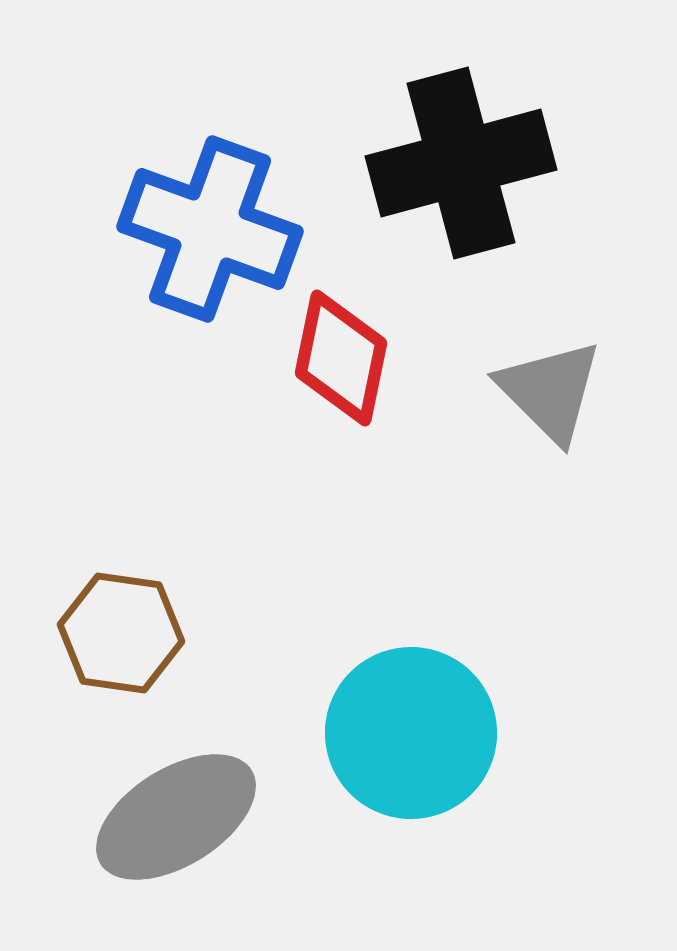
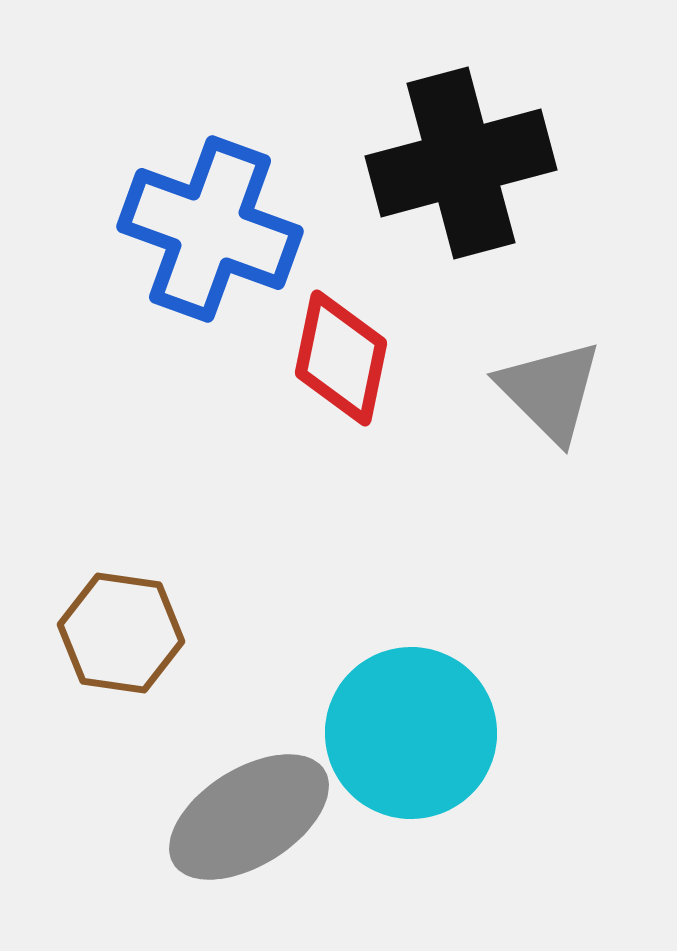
gray ellipse: moved 73 px right
